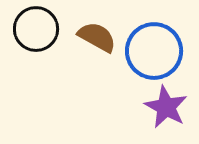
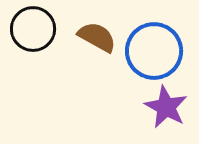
black circle: moved 3 px left
